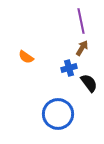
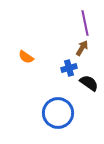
purple line: moved 4 px right, 2 px down
black semicircle: rotated 18 degrees counterclockwise
blue circle: moved 1 px up
